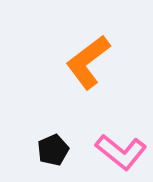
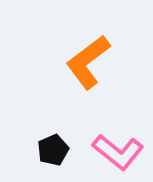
pink L-shape: moved 3 px left
